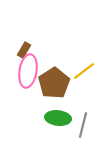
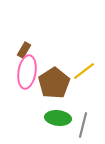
pink ellipse: moved 1 px left, 1 px down
